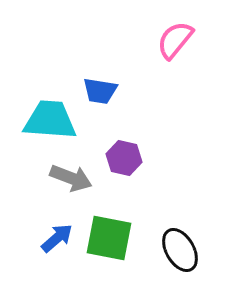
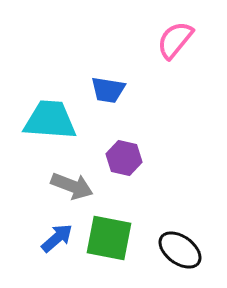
blue trapezoid: moved 8 px right, 1 px up
gray arrow: moved 1 px right, 8 px down
black ellipse: rotated 24 degrees counterclockwise
